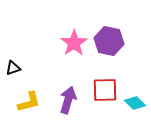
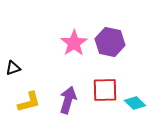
purple hexagon: moved 1 px right, 1 px down
